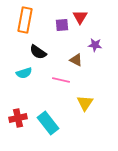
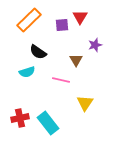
orange rectangle: moved 4 px right; rotated 35 degrees clockwise
purple star: rotated 24 degrees counterclockwise
brown triangle: rotated 32 degrees clockwise
cyan semicircle: moved 3 px right, 1 px up
red cross: moved 2 px right
